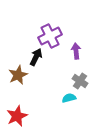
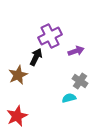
purple arrow: rotated 77 degrees clockwise
